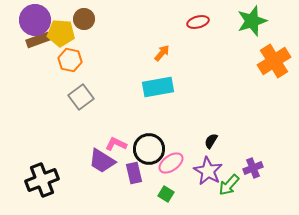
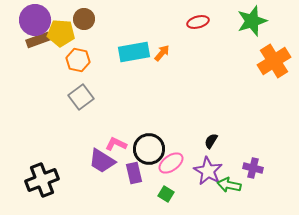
orange hexagon: moved 8 px right
cyan rectangle: moved 24 px left, 35 px up
purple cross: rotated 36 degrees clockwise
green arrow: rotated 60 degrees clockwise
